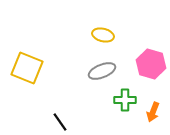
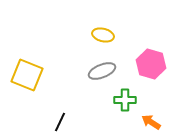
yellow square: moved 7 px down
orange arrow: moved 2 px left, 10 px down; rotated 102 degrees clockwise
black line: rotated 60 degrees clockwise
